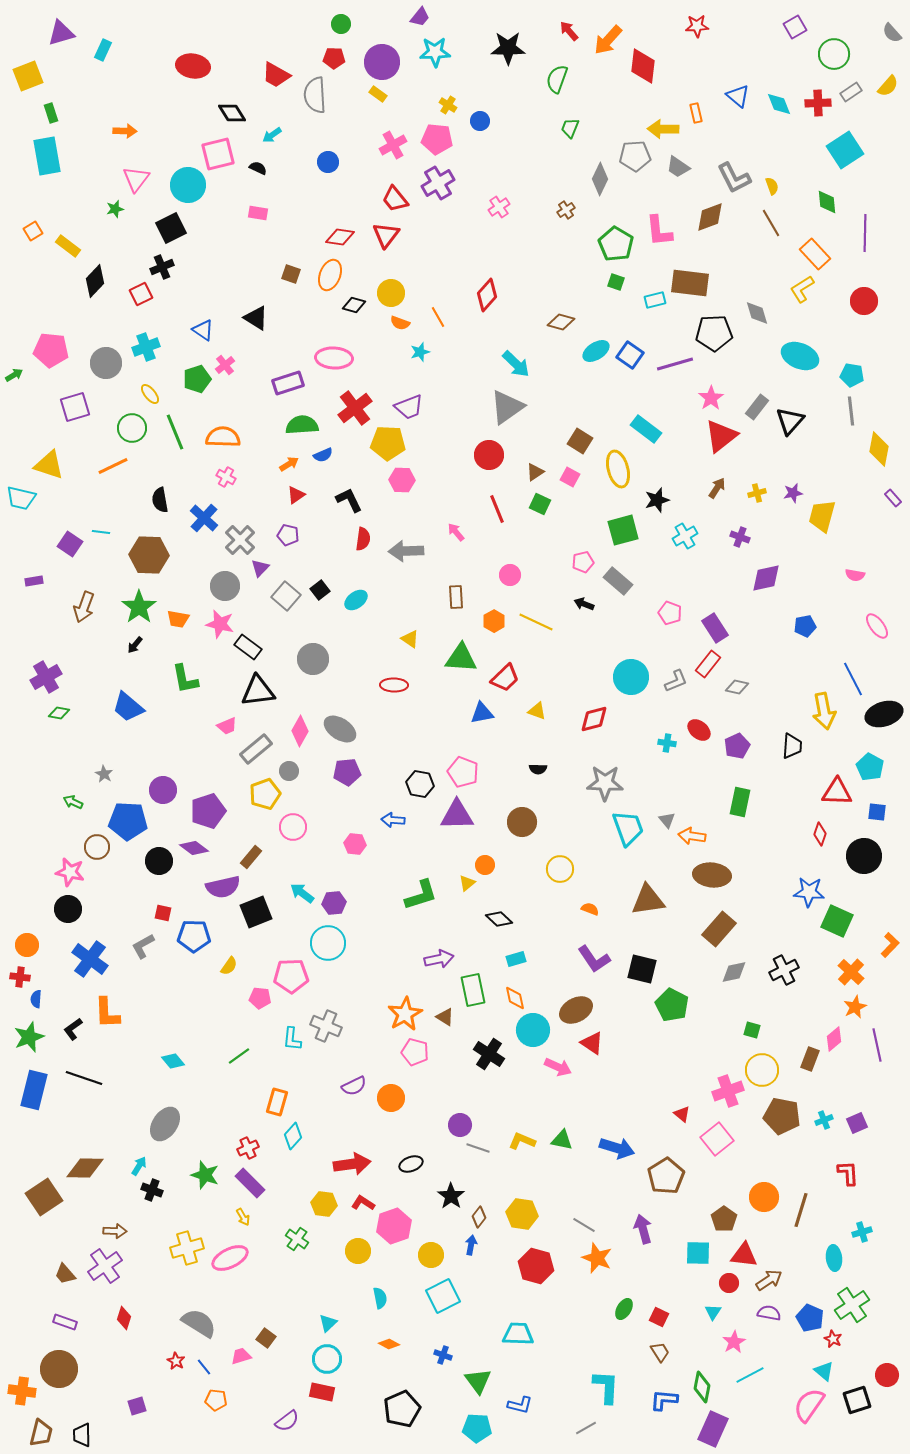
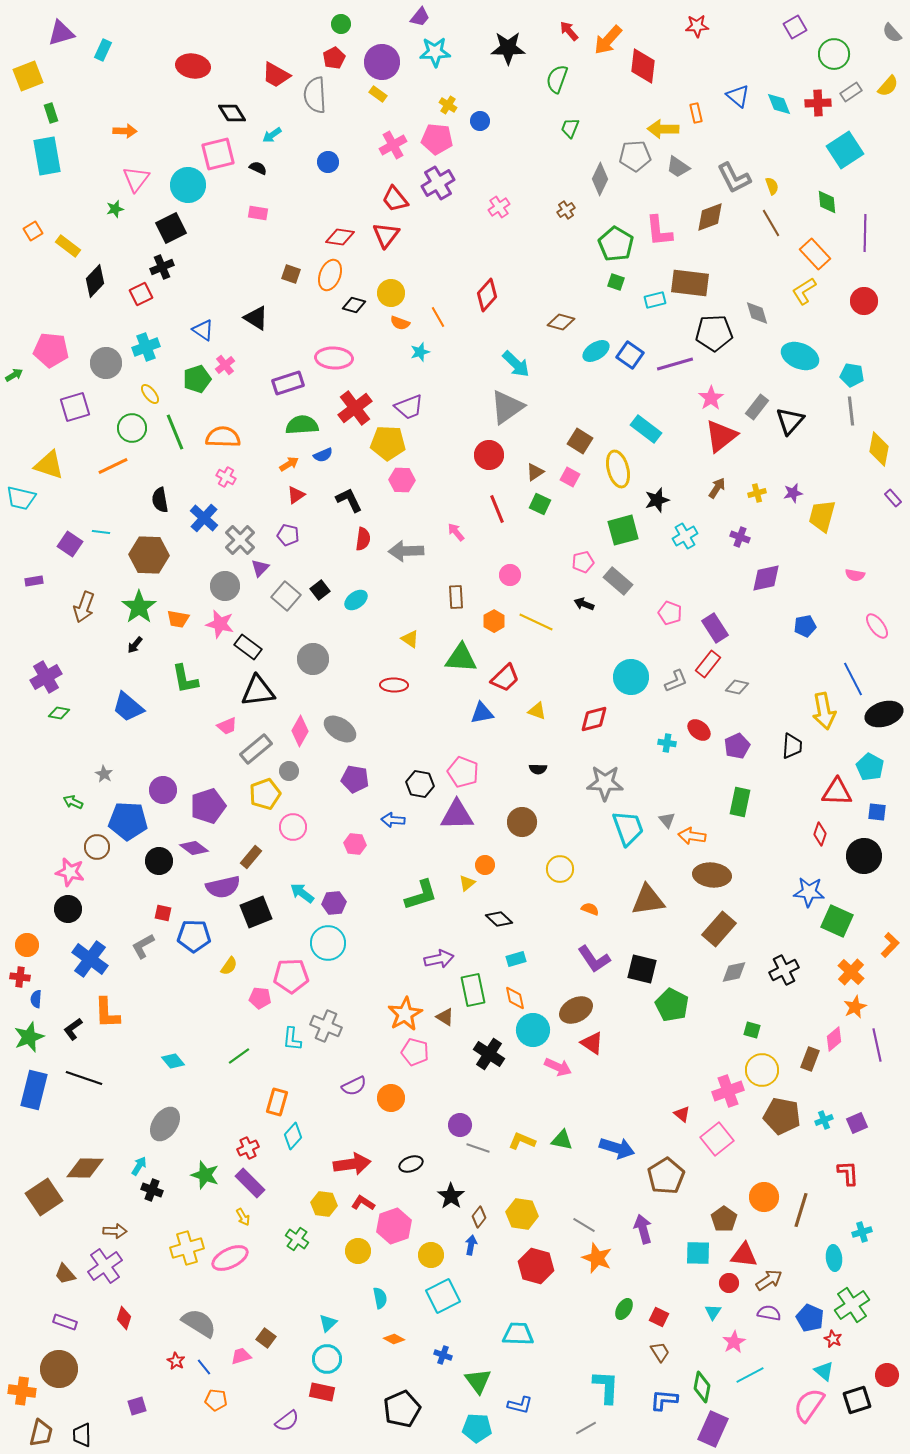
red pentagon at (334, 58): rotated 30 degrees counterclockwise
yellow L-shape at (802, 289): moved 2 px right, 2 px down
purple pentagon at (347, 772): moved 8 px right, 7 px down; rotated 16 degrees clockwise
purple pentagon at (208, 811): moved 5 px up
orange diamond at (389, 1344): moved 5 px right, 5 px up
